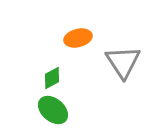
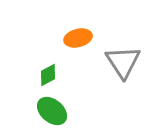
green diamond: moved 4 px left, 3 px up
green ellipse: moved 1 px left, 1 px down
